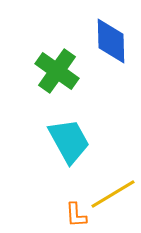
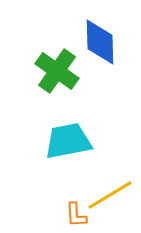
blue diamond: moved 11 px left, 1 px down
cyan trapezoid: moved 1 px left; rotated 72 degrees counterclockwise
yellow line: moved 3 px left, 1 px down
